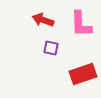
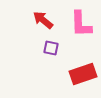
red arrow: rotated 20 degrees clockwise
